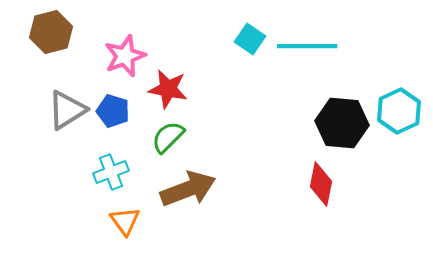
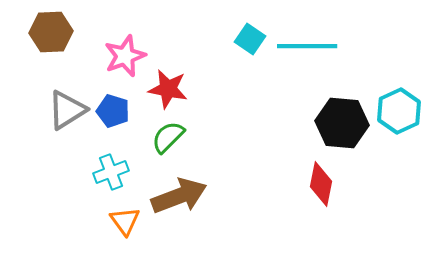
brown hexagon: rotated 12 degrees clockwise
brown arrow: moved 9 px left, 7 px down
